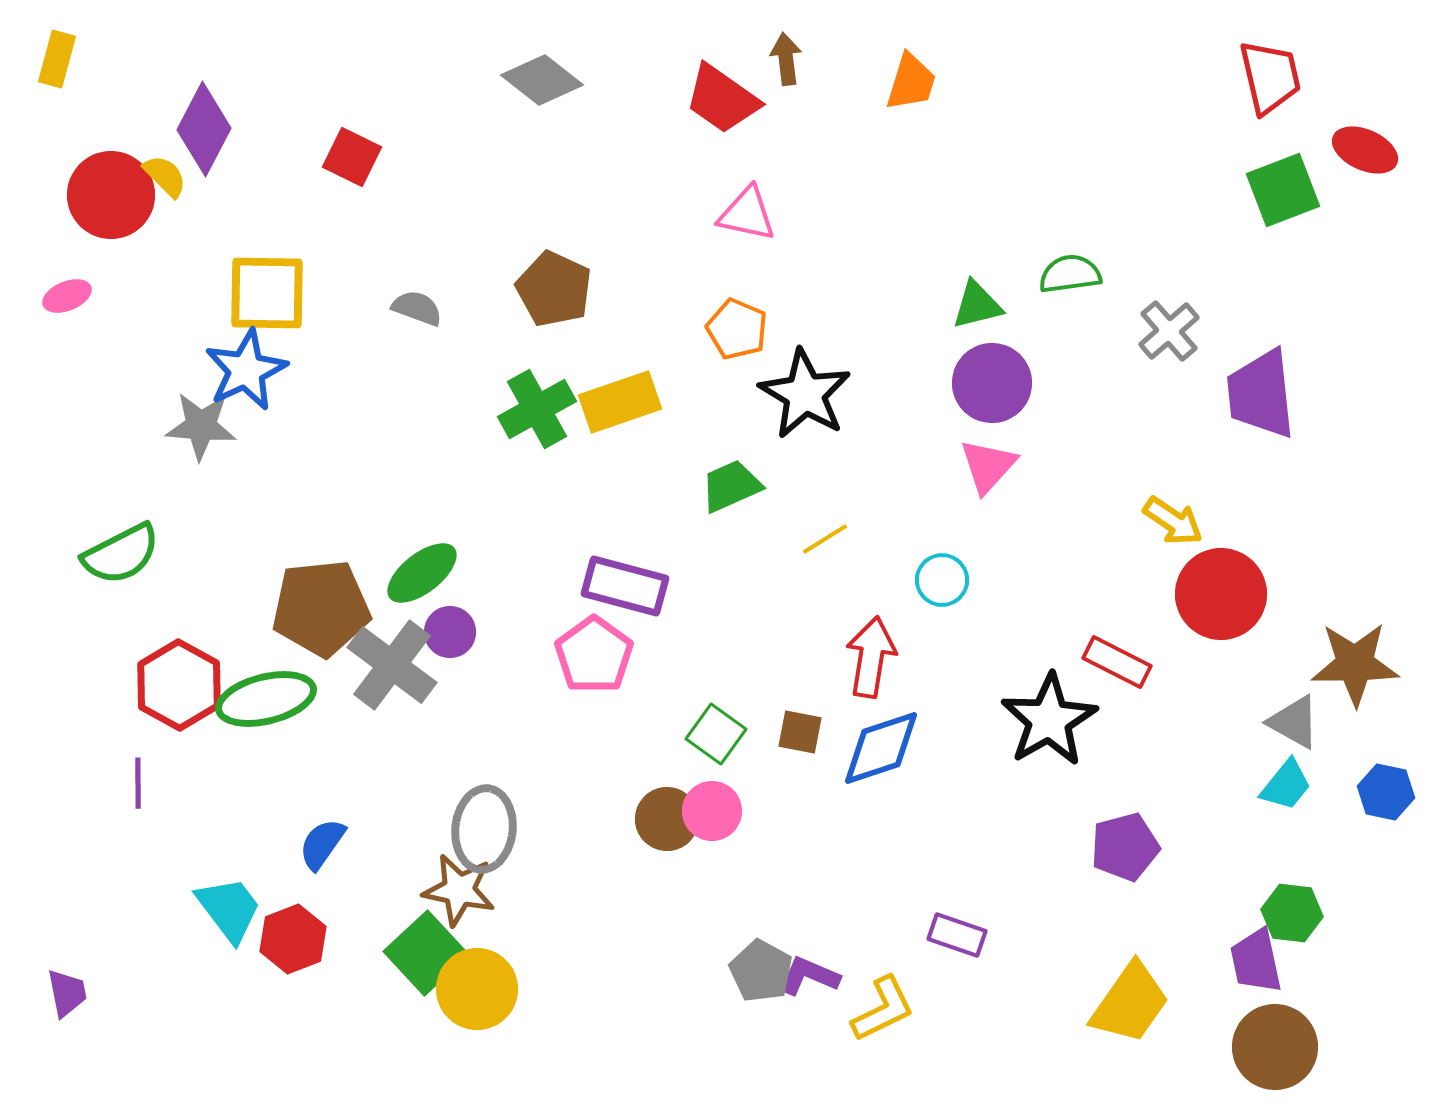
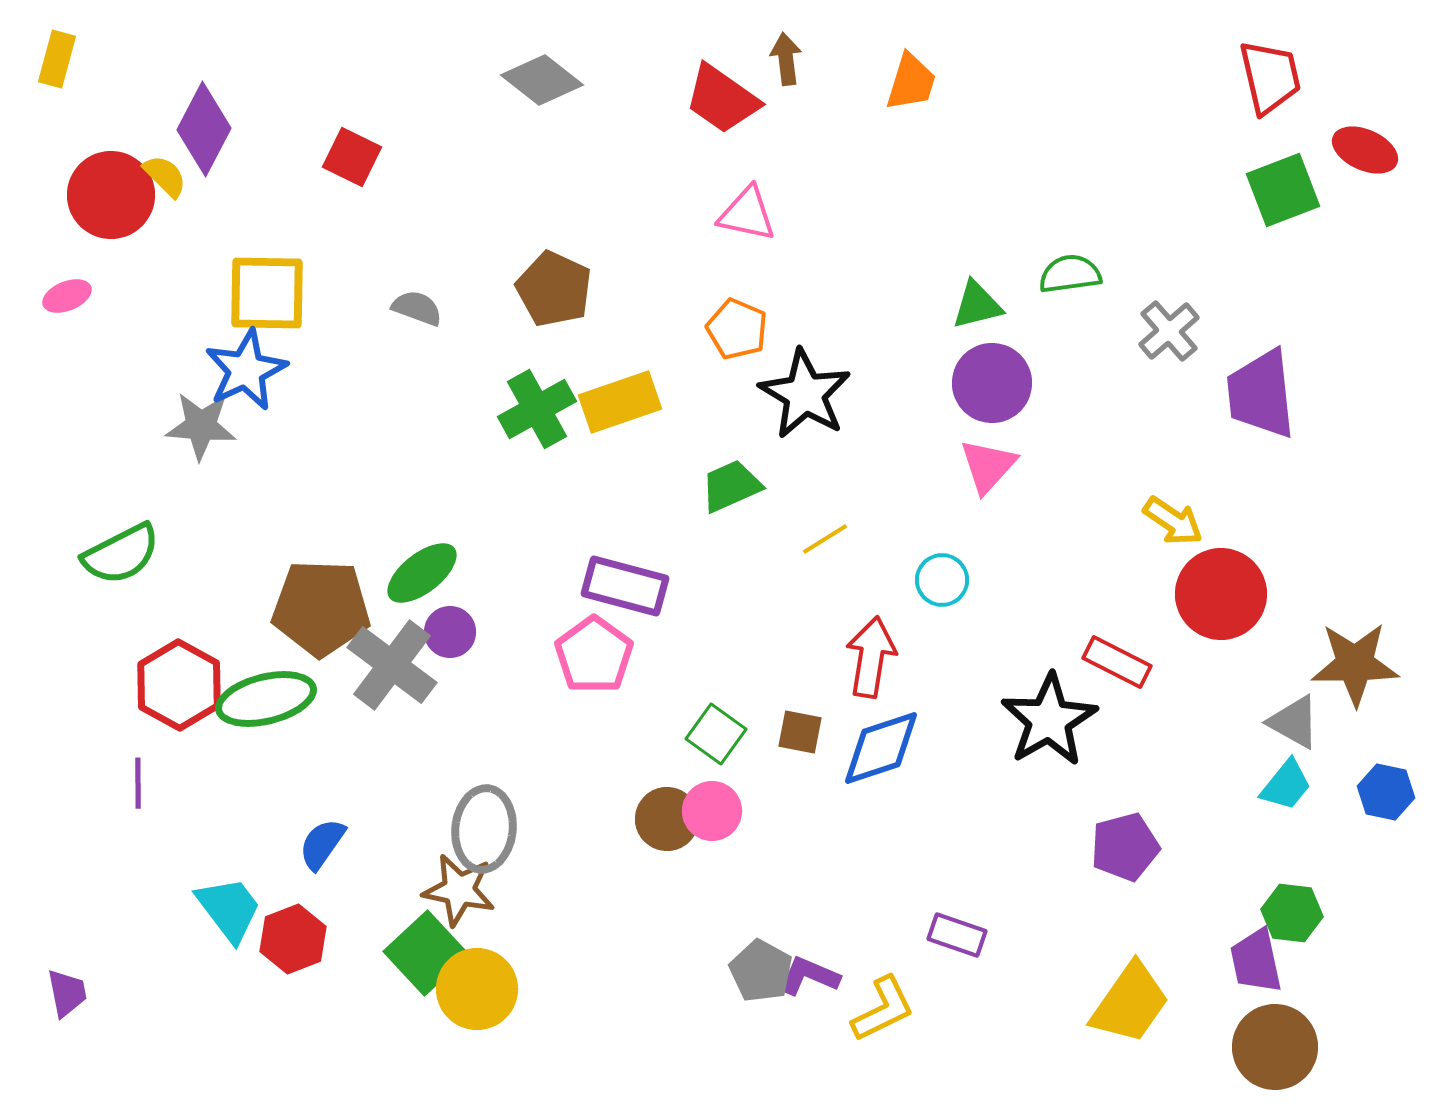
brown pentagon at (321, 608): rotated 8 degrees clockwise
